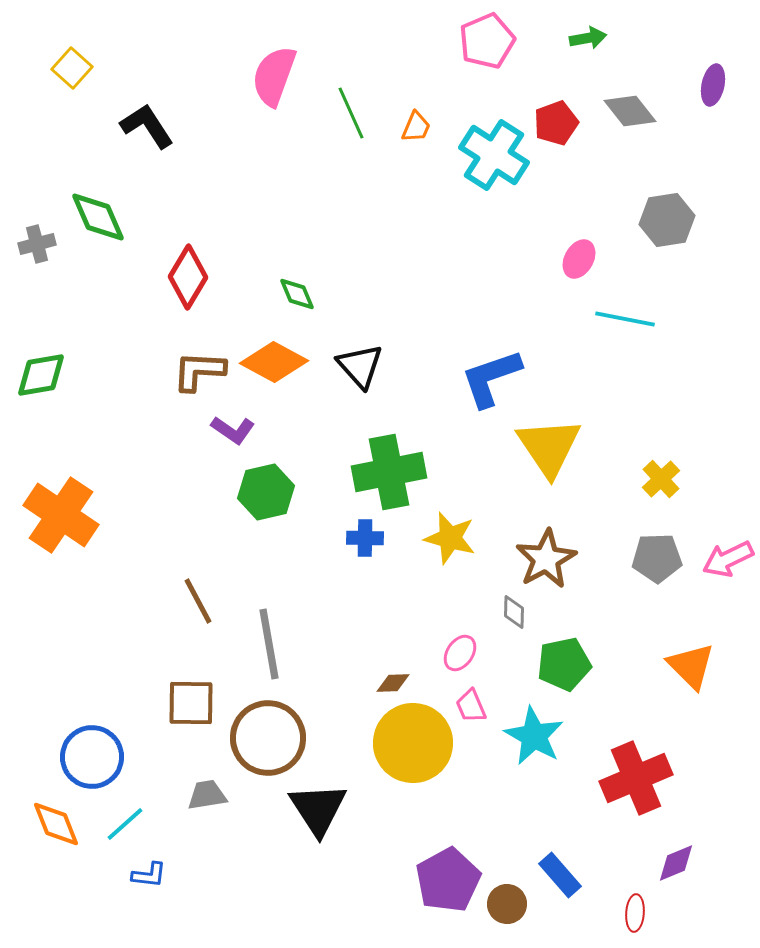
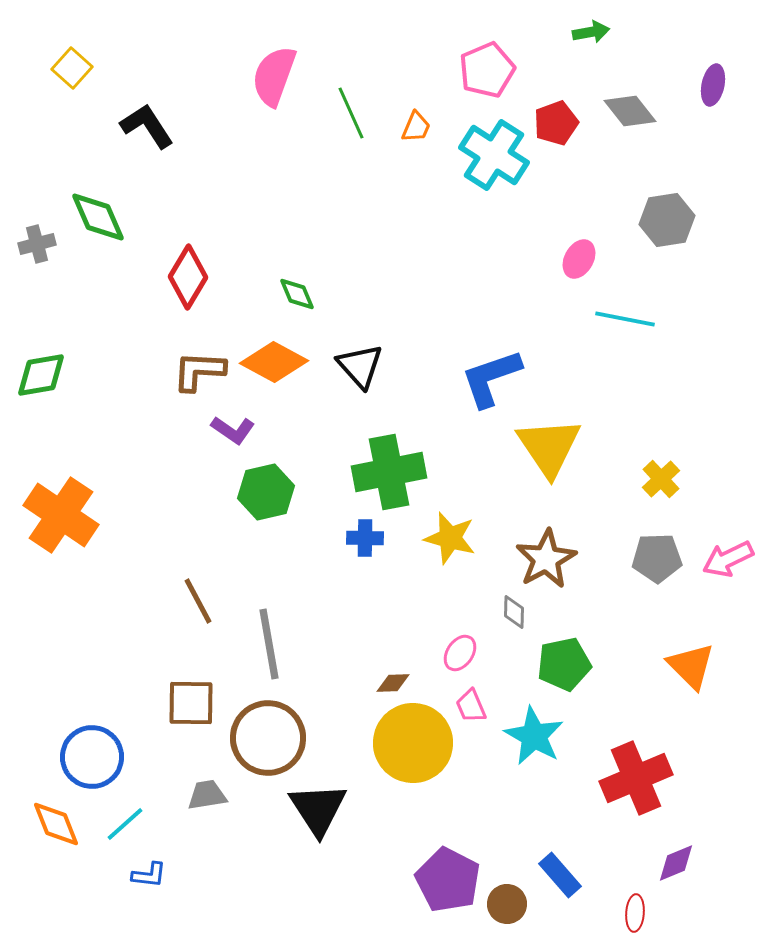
green arrow at (588, 38): moved 3 px right, 6 px up
pink pentagon at (487, 41): moved 29 px down
purple pentagon at (448, 880): rotated 16 degrees counterclockwise
